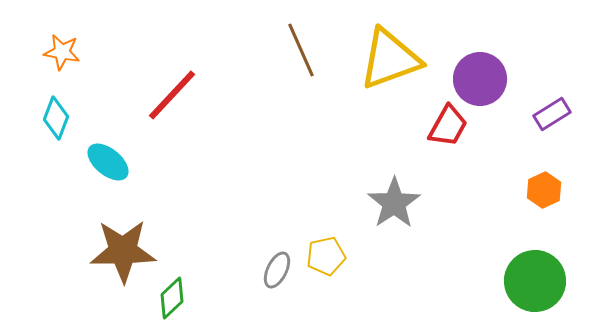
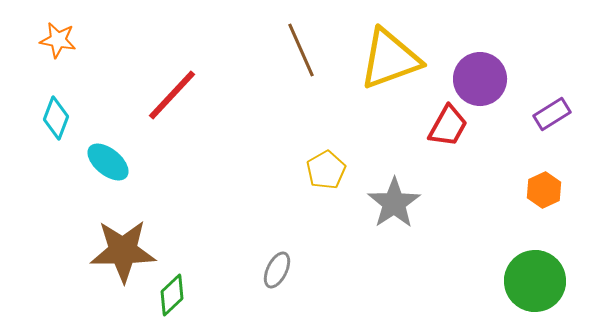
orange star: moved 4 px left, 12 px up
yellow pentagon: moved 86 px up; rotated 18 degrees counterclockwise
green diamond: moved 3 px up
